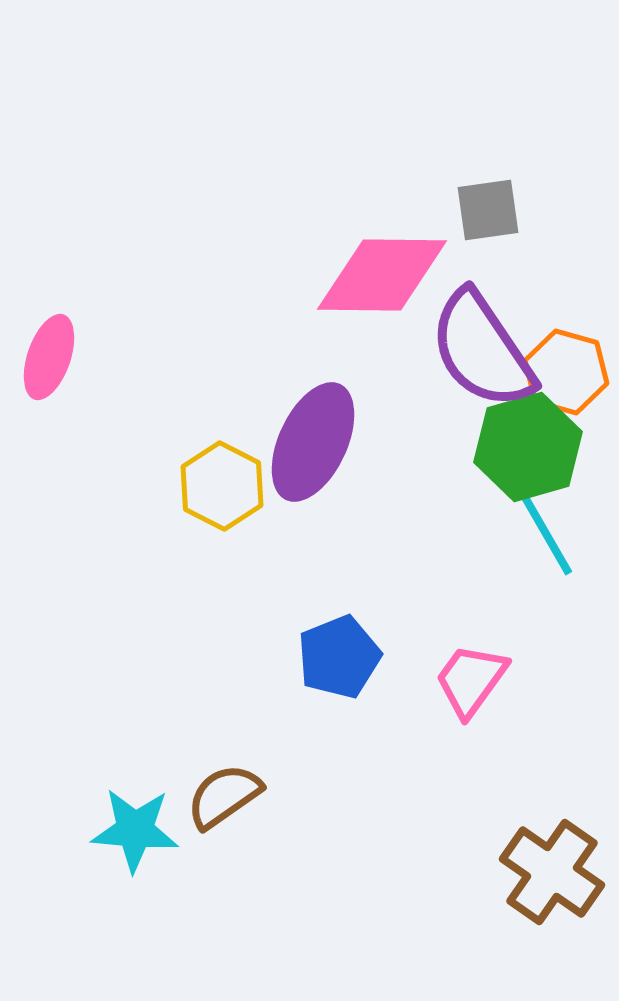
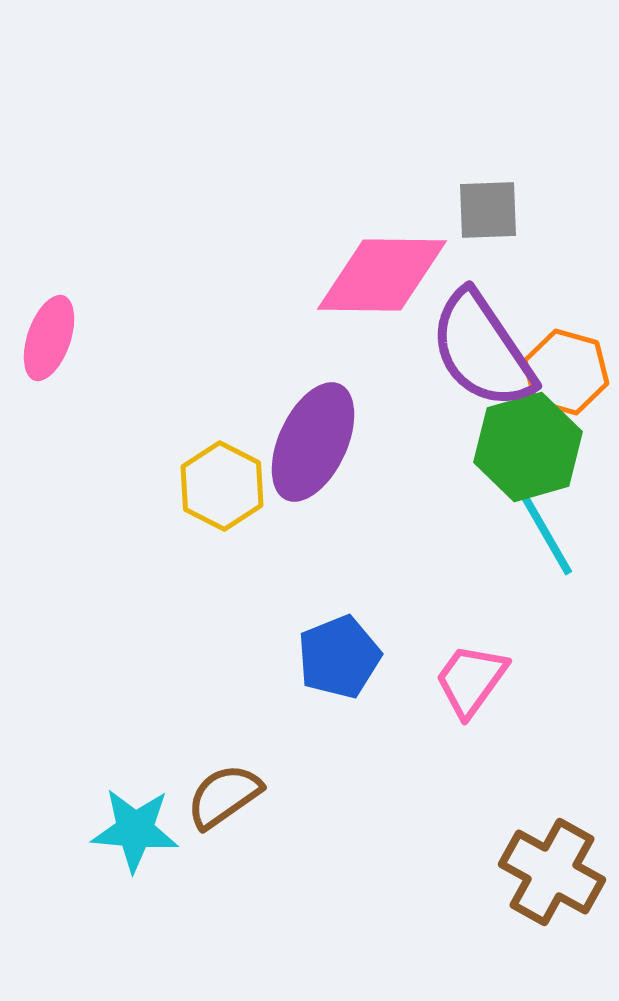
gray square: rotated 6 degrees clockwise
pink ellipse: moved 19 px up
brown cross: rotated 6 degrees counterclockwise
